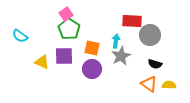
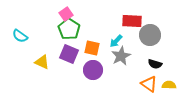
cyan arrow: rotated 144 degrees counterclockwise
purple square: moved 5 px right, 2 px up; rotated 24 degrees clockwise
purple circle: moved 1 px right, 1 px down
